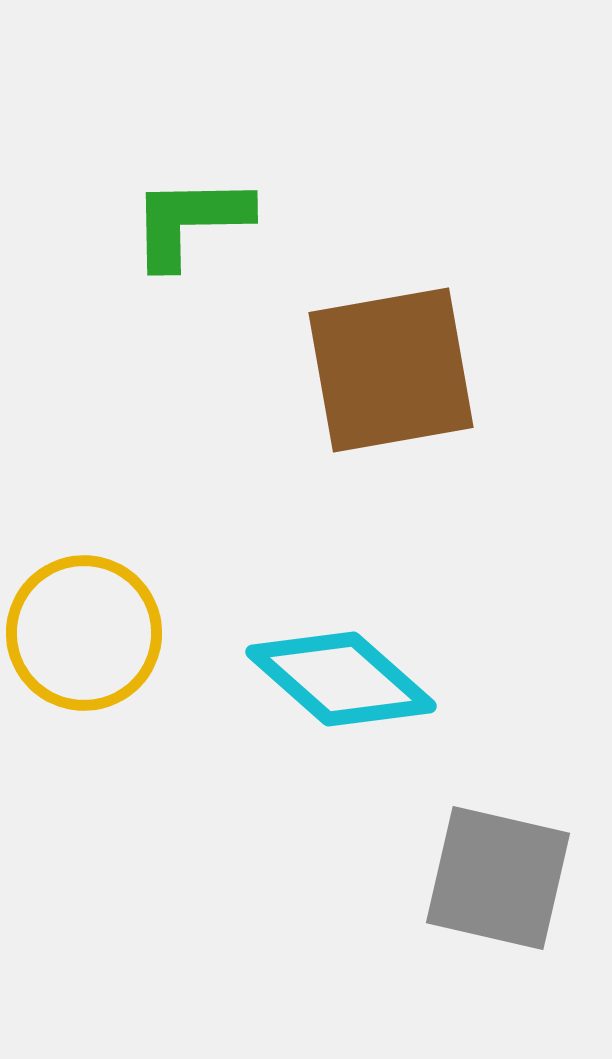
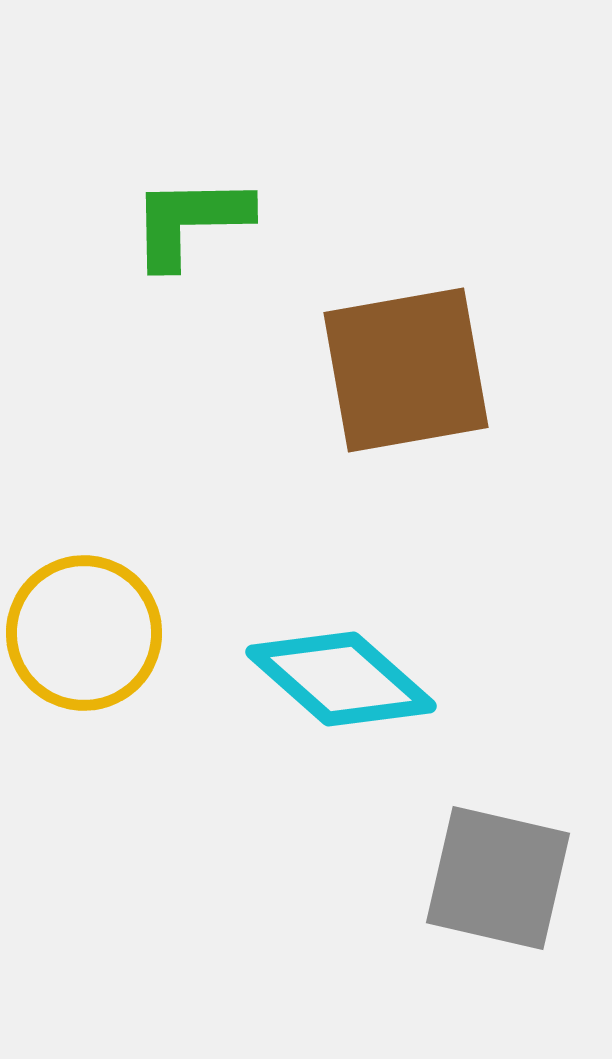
brown square: moved 15 px right
